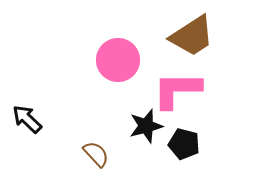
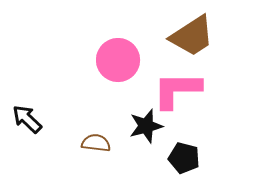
black pentagon: moved 14 px down
brown semicircle: moved 11 px up; rotated 40 degrees counterclockwise
